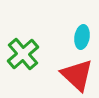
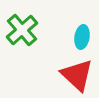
green cross: moved 1 px left, 24 px up
